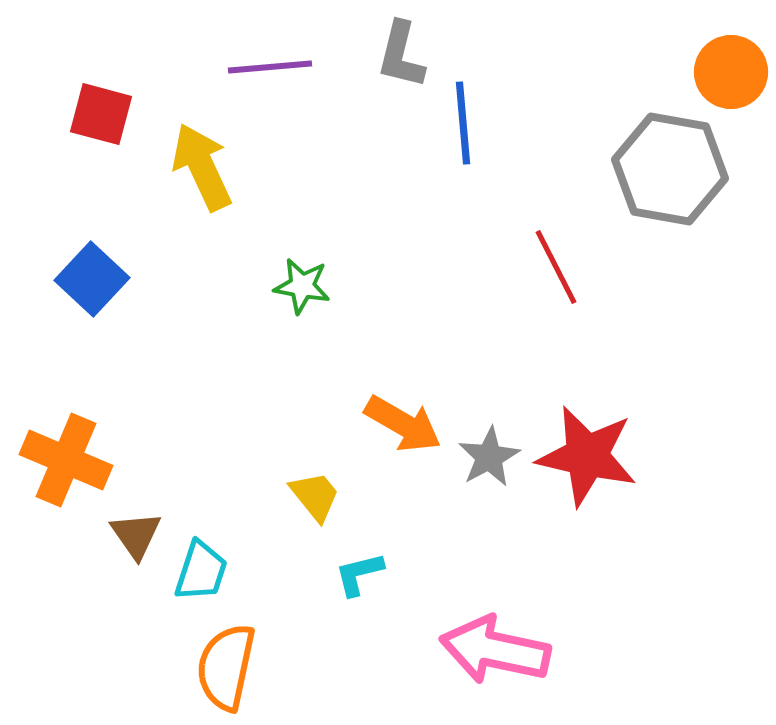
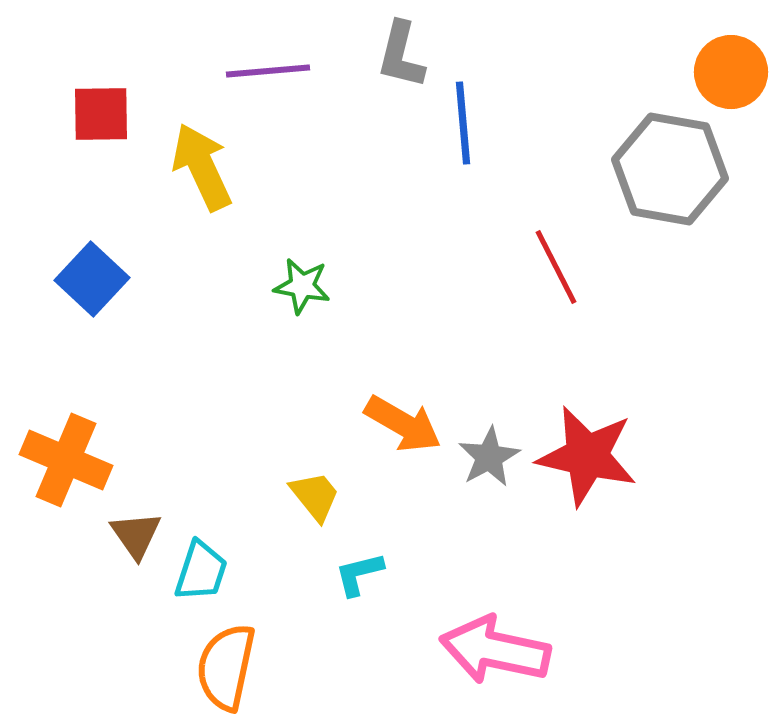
purple line: moved 2 px left, 4 px down
red square: rotated 16 degrees counterclockwise
